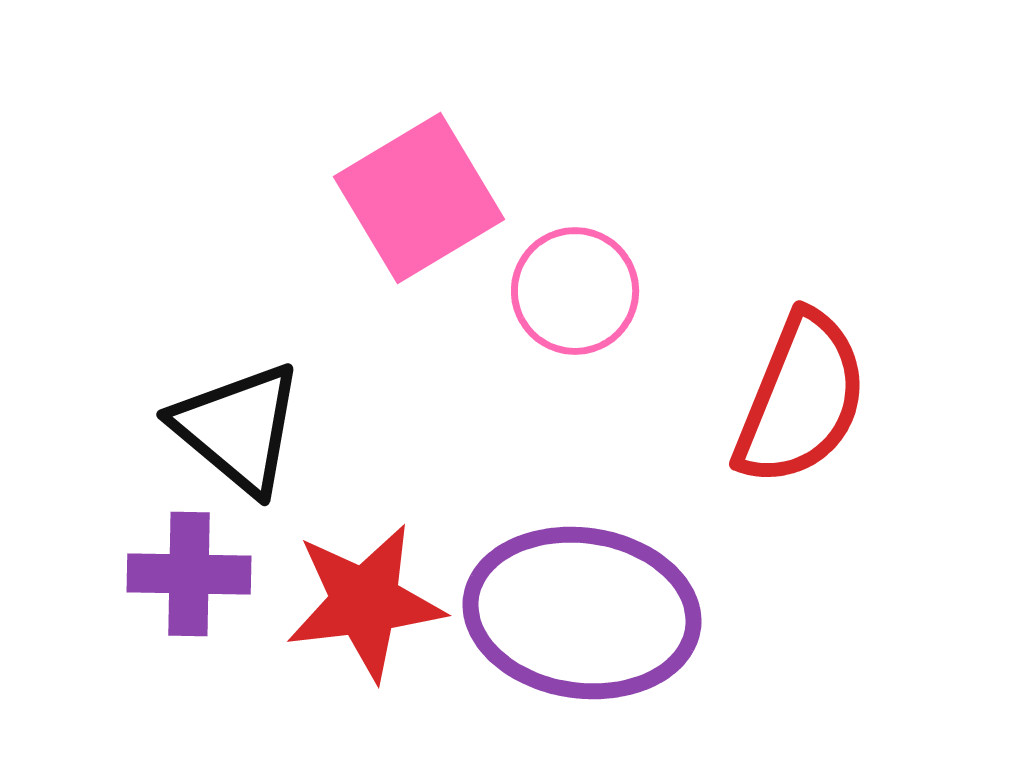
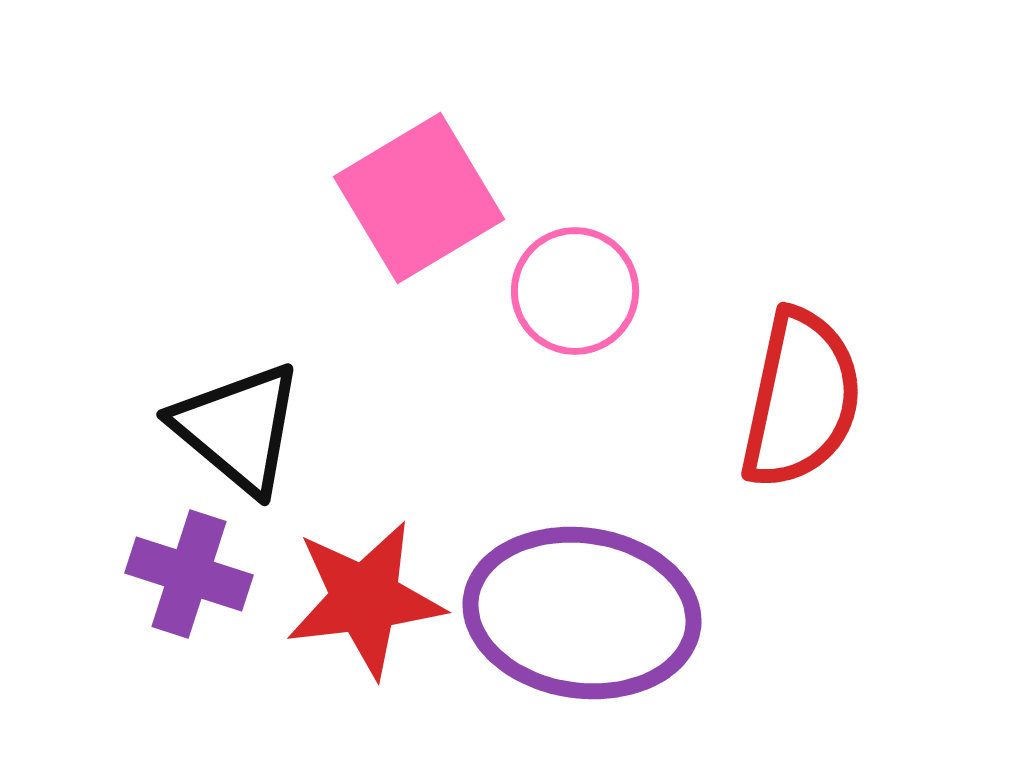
red semicircle: rotated 10 degrees counterclockwise
purple cross: rotated 17 degrees clockwise
red star: moved 3 px up
